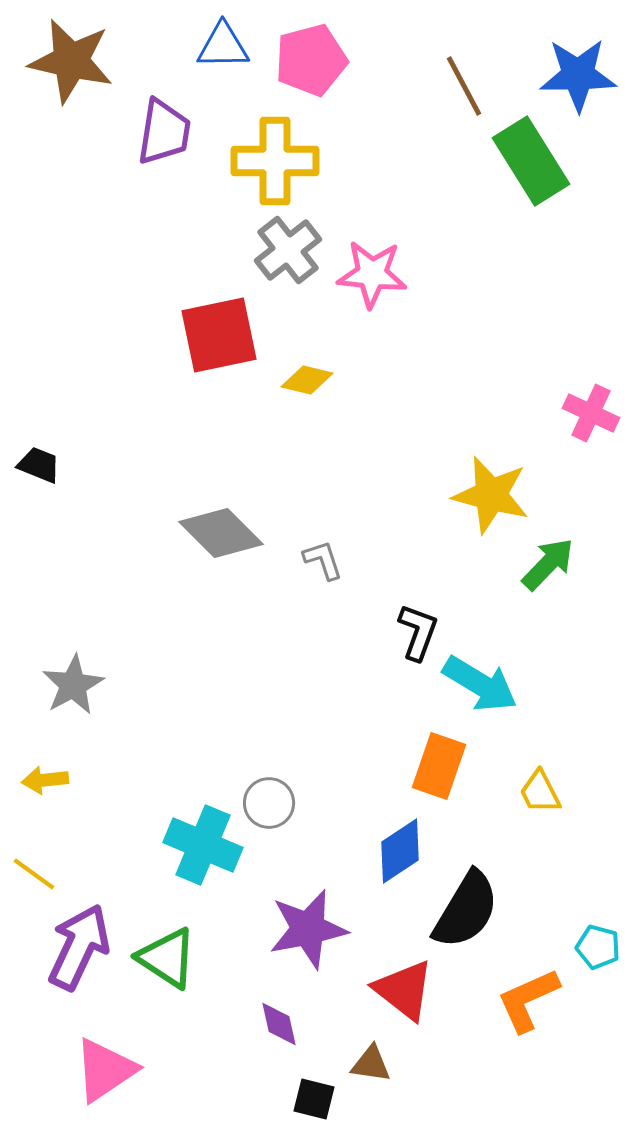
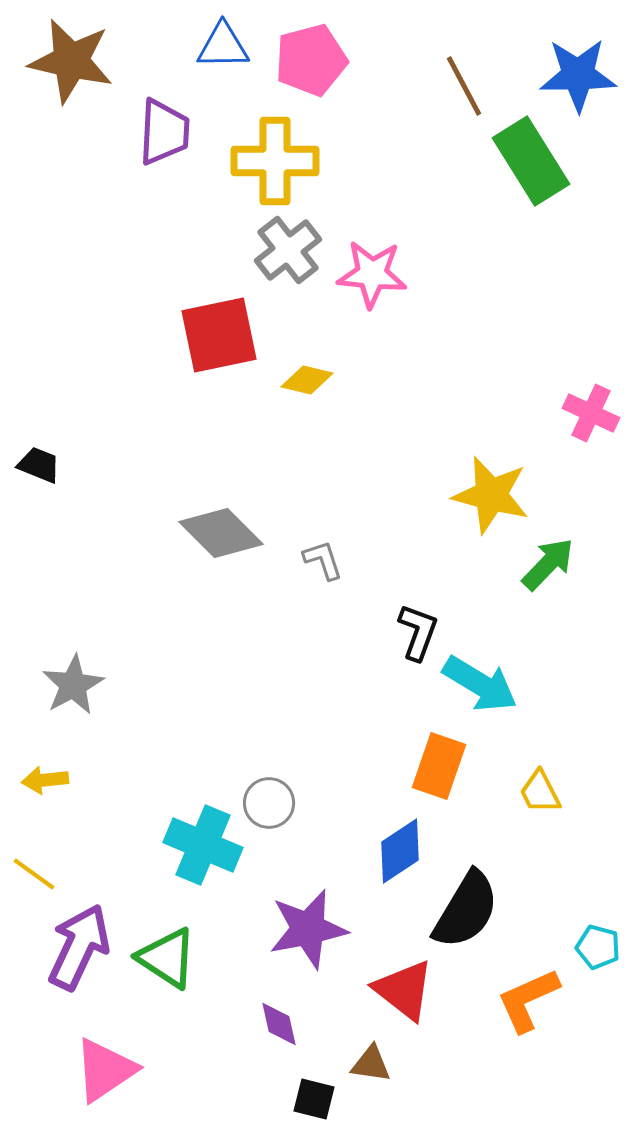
purple trapezoid: rotated 6 degrees counterclockwise
